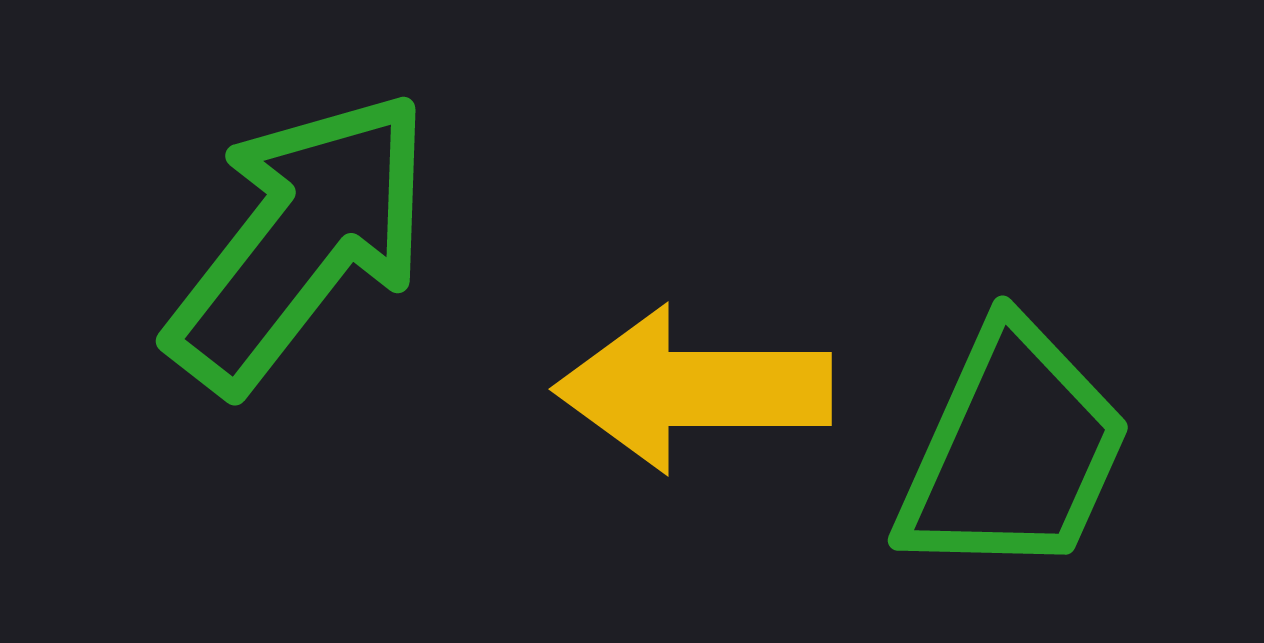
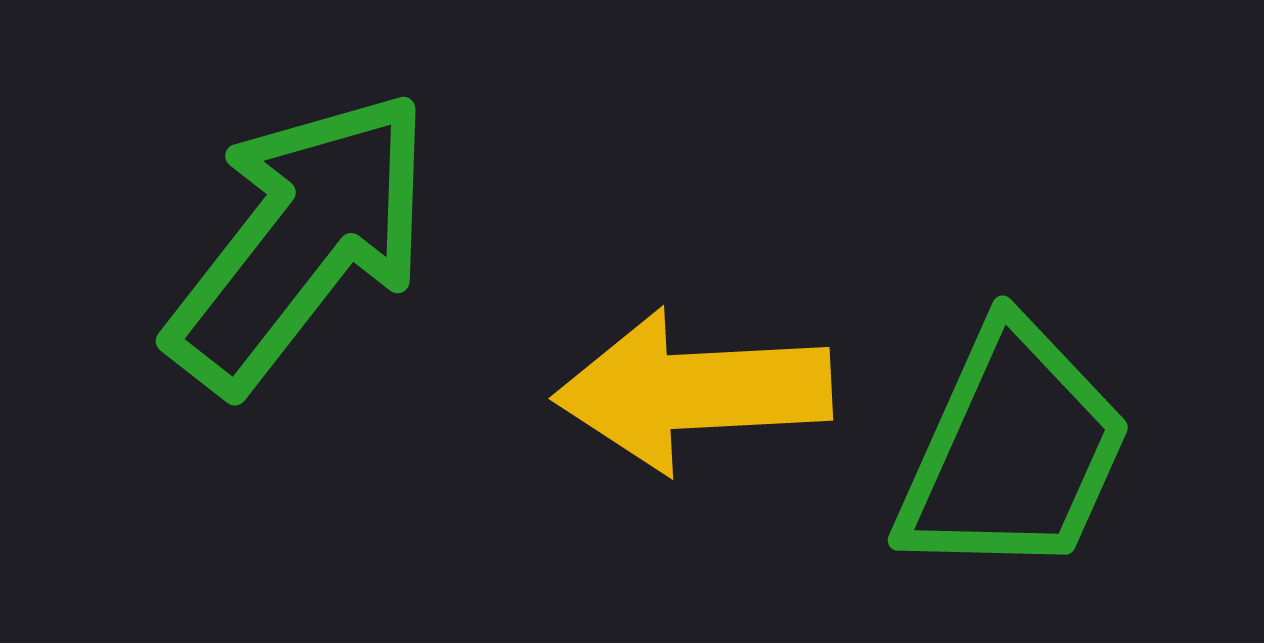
yellow arrow: moved 2 px down; rotated 3 degrees counterclockwise
